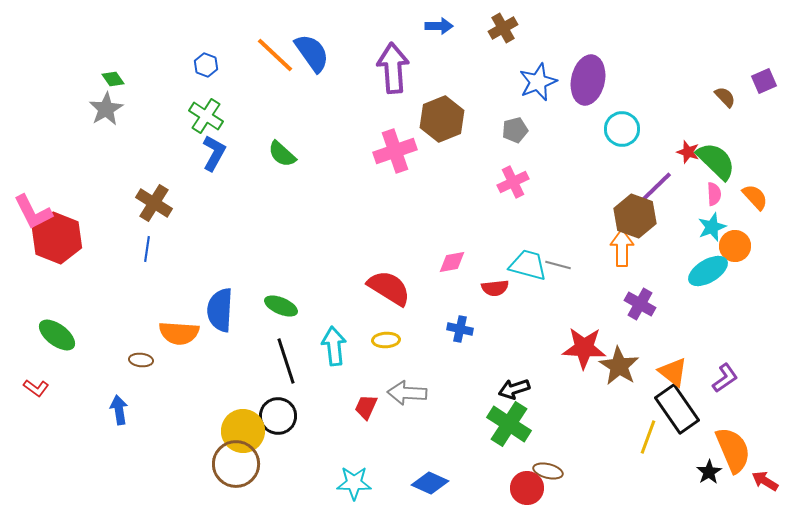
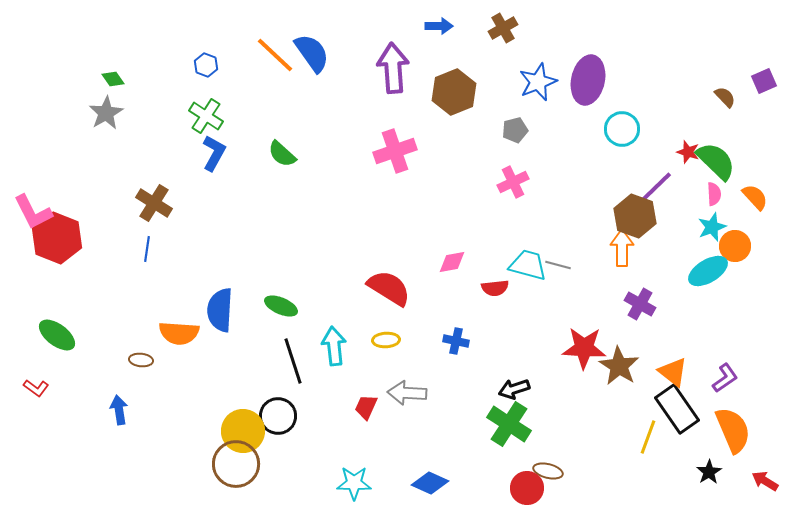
gray star at (106, 109): moved 4 px down
brown hexagon at (442, 119): moved 12 px right, 27 px up
blue cross at (460, 329): moved 4 px left, 12 px down
black line at (286, 361): moved 7 px right
orange semicircle at (733, 450): moved 20 px up
